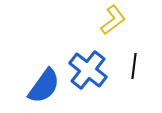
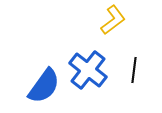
black line: moved 4 px down
